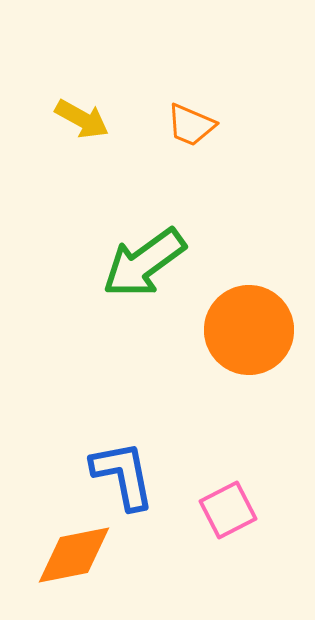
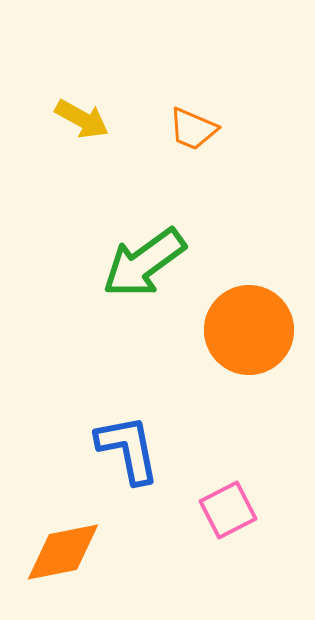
orange trapezoid: moved 2 px right, 4 px down
blue L-shape: moved 5 px right, 26 px up
orange diamond: moved 11 px left, 3 px up
